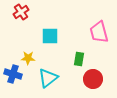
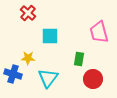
red cross: moved 7 px right, 1 px down; rotated 14 degrees counterclockwise
cyan triangle: rotated 15 degrees counterclockwise
